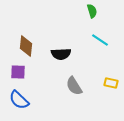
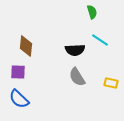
green semicircle: moved 1 px down
black semicircle: moved 14 px right, 4 px up
gray semicircle: moved 3 px right, 9 px up
blue semicircle: moved 1 px up
